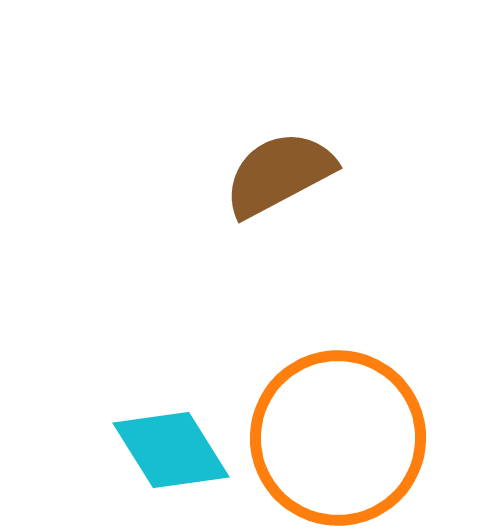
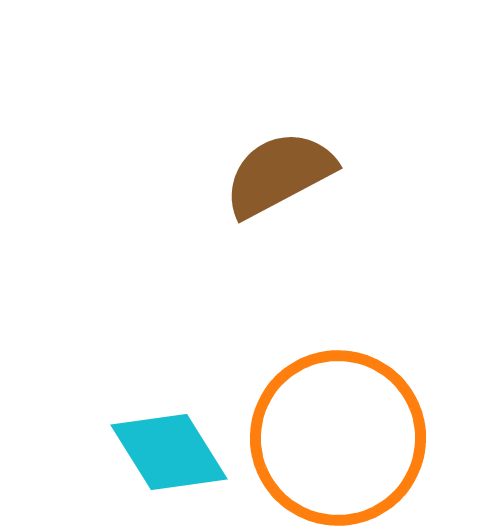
cyan diamond: moved 2 px left, 2 px down
